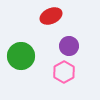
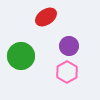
red ellipse: moved 5 px left, 1 px down; rotated 10 degrees counterclockwise
pink hexagon: moved 3 px right
